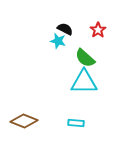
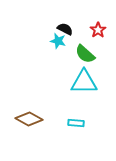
green semicircle: moved 4 px up
brown diamond: moved 5 px right, 2 px up; rotated 8 degrees clockwise
